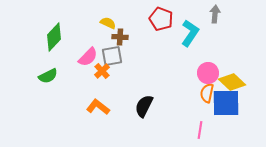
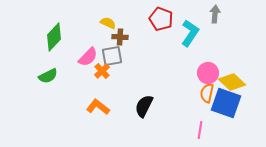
blue square: rotated 20 degrees clockwise
